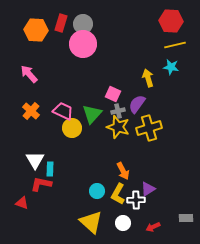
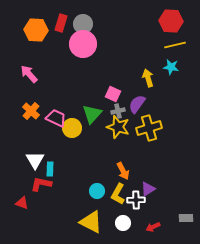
pink trapezoid: moved 7 px left, 7 px down
yellow triangle: rotated 15 degrees counterclockwise
